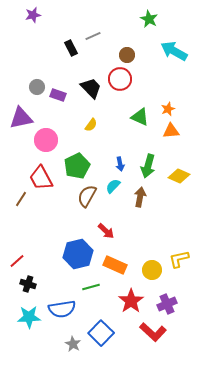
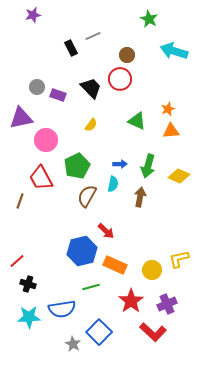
cyan arrow: rotated 12 degrees counterclockwise
green triangle: moved 3 px left, 4 px down
blue arrow: rotated 80 degrees counterclockwise
cyan semicircle: moved 2 px up; rotated 147 degrees clockwise
brown line: moved 1 px left, 2 px down; rotated 14 degrees counterclockwise
blue hexagon: moved 4 px right, 3 px up
blue square: moved 2 px left, 1 px up
